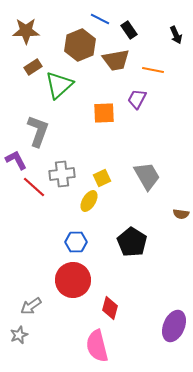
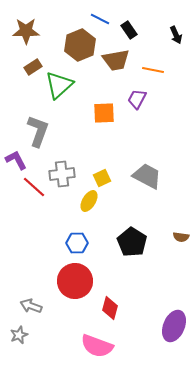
gray trapezoid: rotated 32 degrees counterclockwise
brown semicircle: moved 23 px down
blue hexagon: moved 1 px right, 1 px down
red circle: moved 2 px right, 1 px down
gray arrow: rotated 55 degrees clockwise
pink semicircle: rotated 56 degrees counterclockwise
